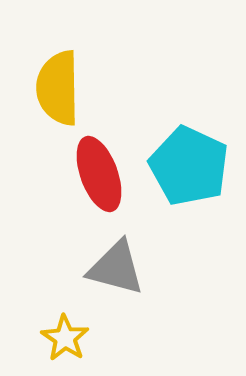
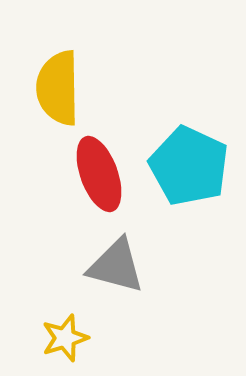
gray triangle: moved 2 px up
yellow star: rotated 21 degrees clockwise
